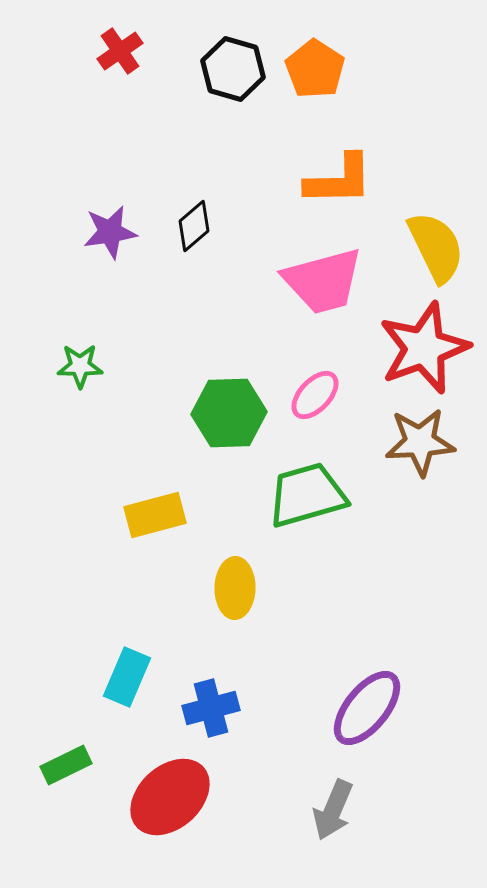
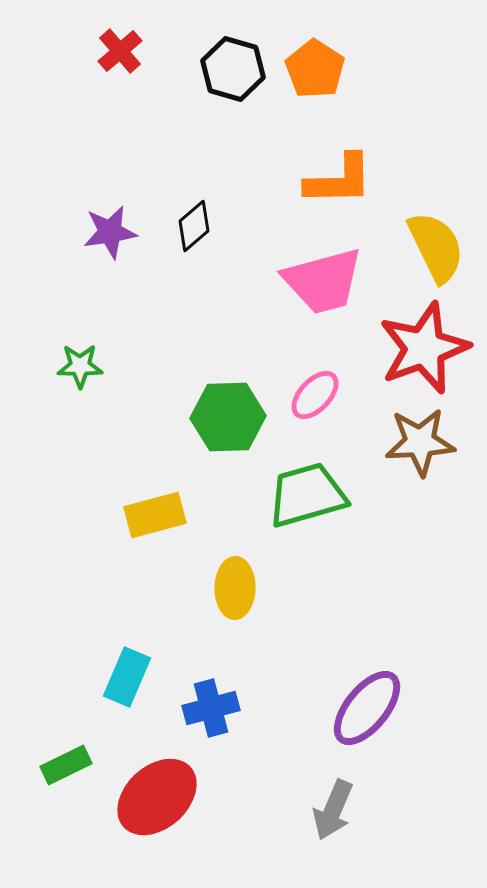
red cross: rotated 6 degrees counterclockwise
green hexagon: moved 1 px left, 4 px down
red ellipse: moved 13 px left
